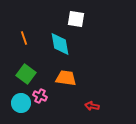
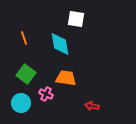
pink cross: moved 6 px right, 2 px up
